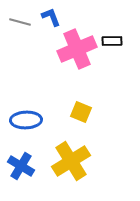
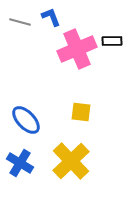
yellow square: rotated 15 degrees counterclockwise
blue ellipse: rotated 48 degrees clockwise
yellow cross: rotated 12 degrees counterclockwise
blue cross: moved 1 px left, 3 px up
